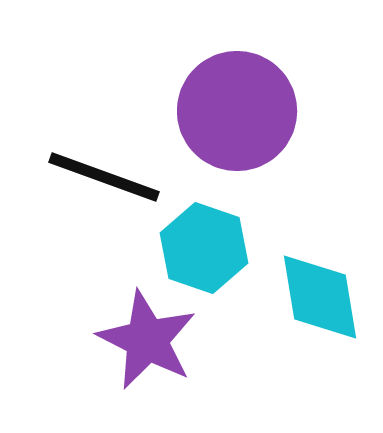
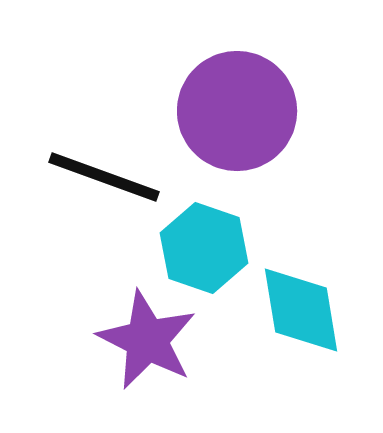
cyan diamond: moved 19 px left, 13 px down
